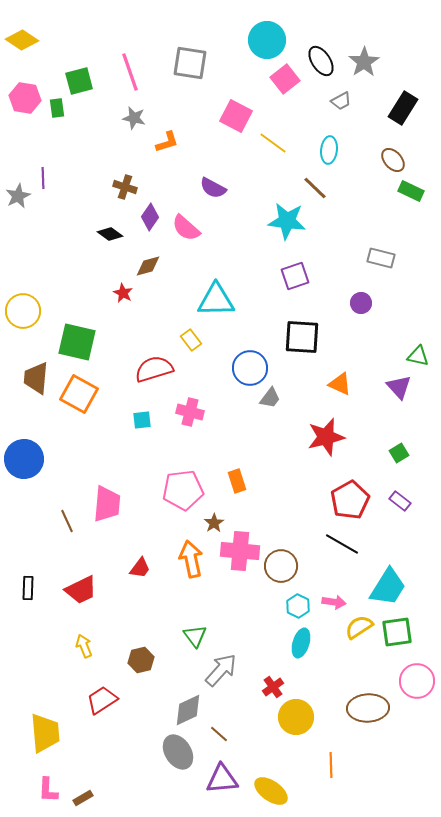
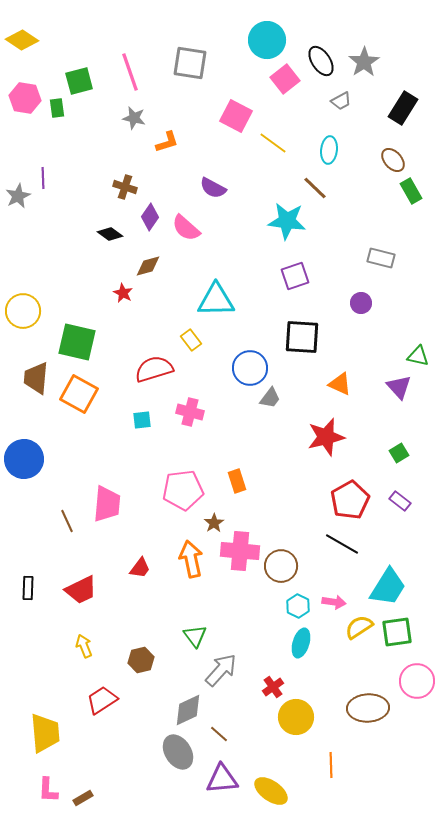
green rectangle at (411, 191): rotated 35 degrees clockwise
